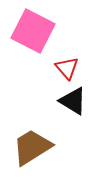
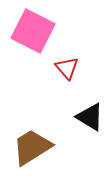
black triangle: moved 17 px right, 16 px down
